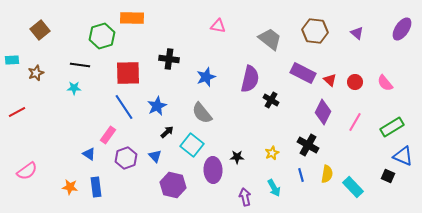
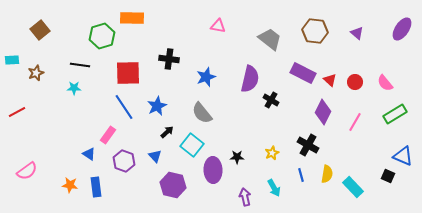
green rectangle at (392, 127): moved 3 px right, 13 px up
purple hexagon at (126, 158): moved 2 px left, 3 px down; rotated 20 degrees counterclockwise
orange star at (70, 187): moved 2 px up
